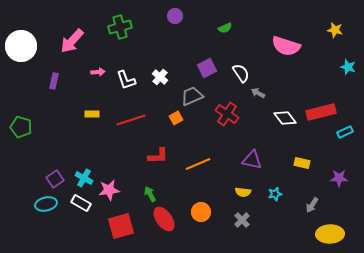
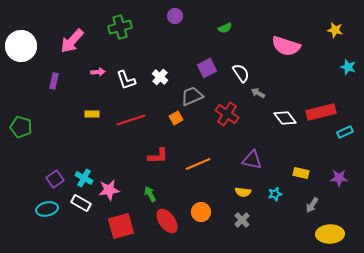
yellow rectangle at (302, 163): moved 1 px left, 10 px down
cyan ellipse at (46, 204): moved 1 px right, 5 px down
red ellipse at (164, 219): moved 3 px right, 2 px down
